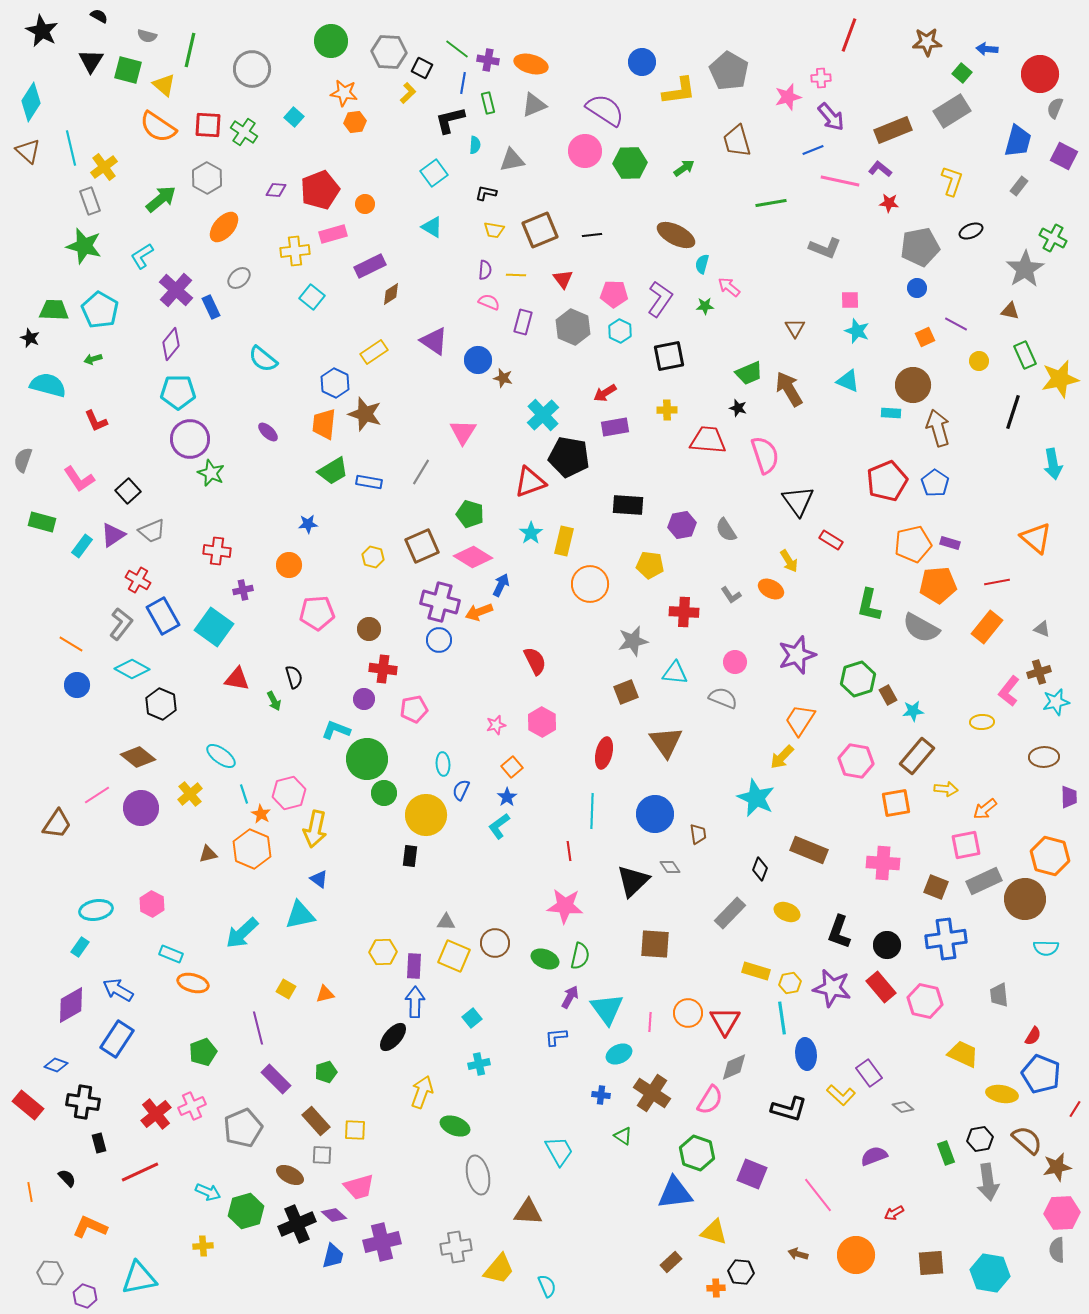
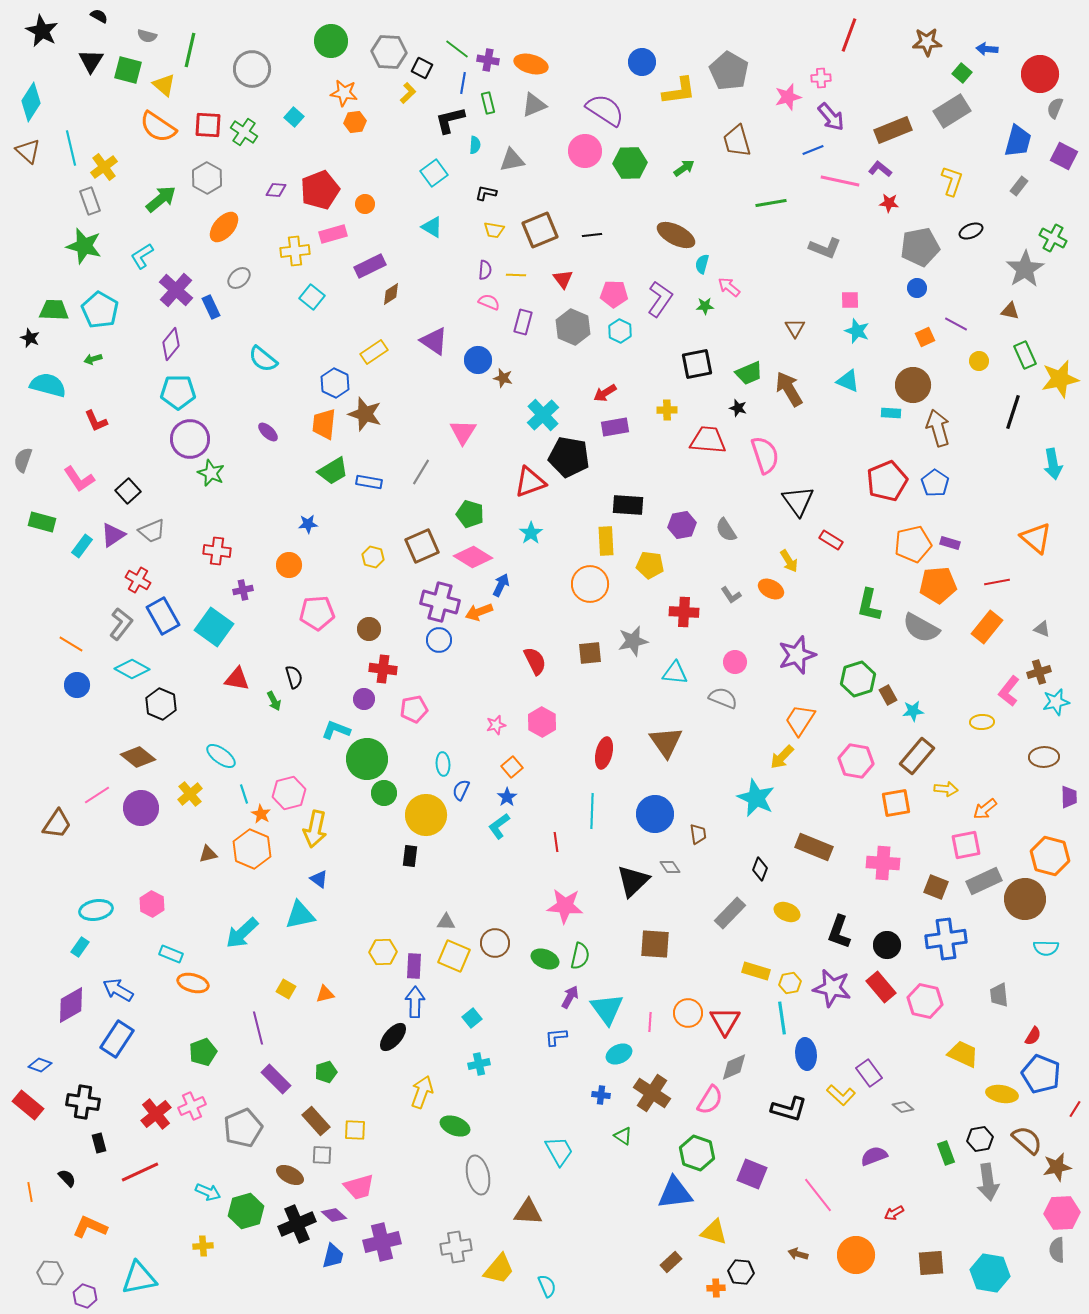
black square at (669, 356): moved 28 px right, 8 px down
yellow rectangle at (564, 541): moved 42 px right; rotated 16 degrees counterclockwise
brown square at (626, 692): moved 36 px left, 39 px up; rotated 15 degrees clockwise
brown rectangle at (809, 850): moved 5 px right, 3 px up
red line at (569, 851): moved 13 px left, 9 px up
blue diamond at (56, 1065): moved 16 px left
